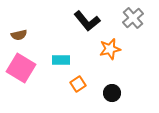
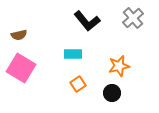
orange star: moved 9 px right, 17 px down
cyan rectangle: moved 12 px right, 6 px up
